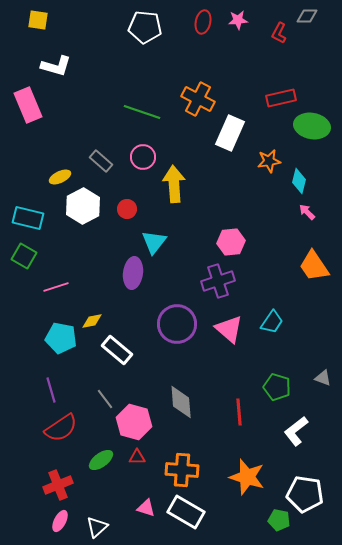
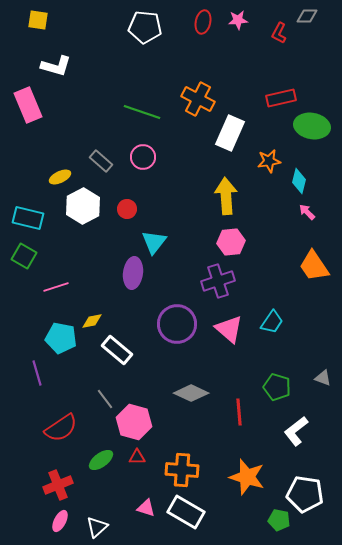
yellow arrow at (174, 184): moved 52 px right, 12 px down
purple line at (51, 390): moved 14 px left, 17 px up
gray diamond at (181, 402): moved 10 px right, 9 px up; rotated 60 degrees counterclockwise
